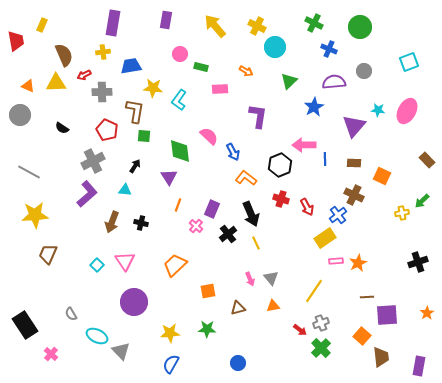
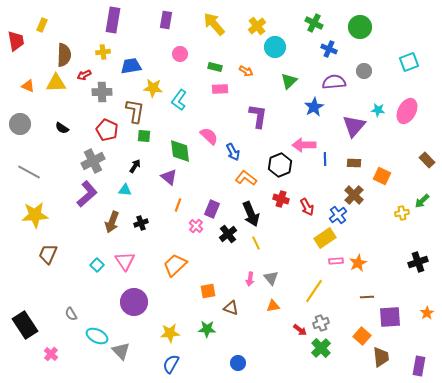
purple rectangle at (113, 23): moved 3 px up
yellow arrow at (215, 26): moved 1 px left, 2 px up
yellow cross at (257, 26): rotated 24 degrees clockwise
brown semicircle at (64, 55): rotated 25 degrees clockwise
green rectangle at (201, 67): moved 14 px right
gray circle at (20, 115): moved 9 px down
purple triangle at (169, 177): rotated 18 degrees counterclockwise
brown cross at (354, 195): rotated 18 degrees clockwise
black cross at (141, 223): rotated 32 degrees counterclockwise
pink arrow at (250, 279): rotated 32 degrees clockwise
brown triangle at (238, 308): moved 7 px left; rotated 35 degrees clockwise
purple square at (387, 315): moved 3 px right, 2 px down
